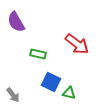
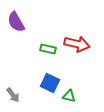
red arrow: rotated 25 degrees counterclockwise
green rectangle: moved 10 px right, 5 px up
blue square: moved 1 px left, 1 px down
green triangle: moved 3 px down
